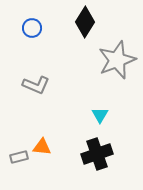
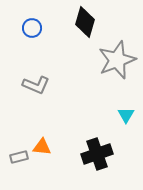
black diamond: rotated 16 degrees counterclockwise
cyan triangle: moved 26 px right
